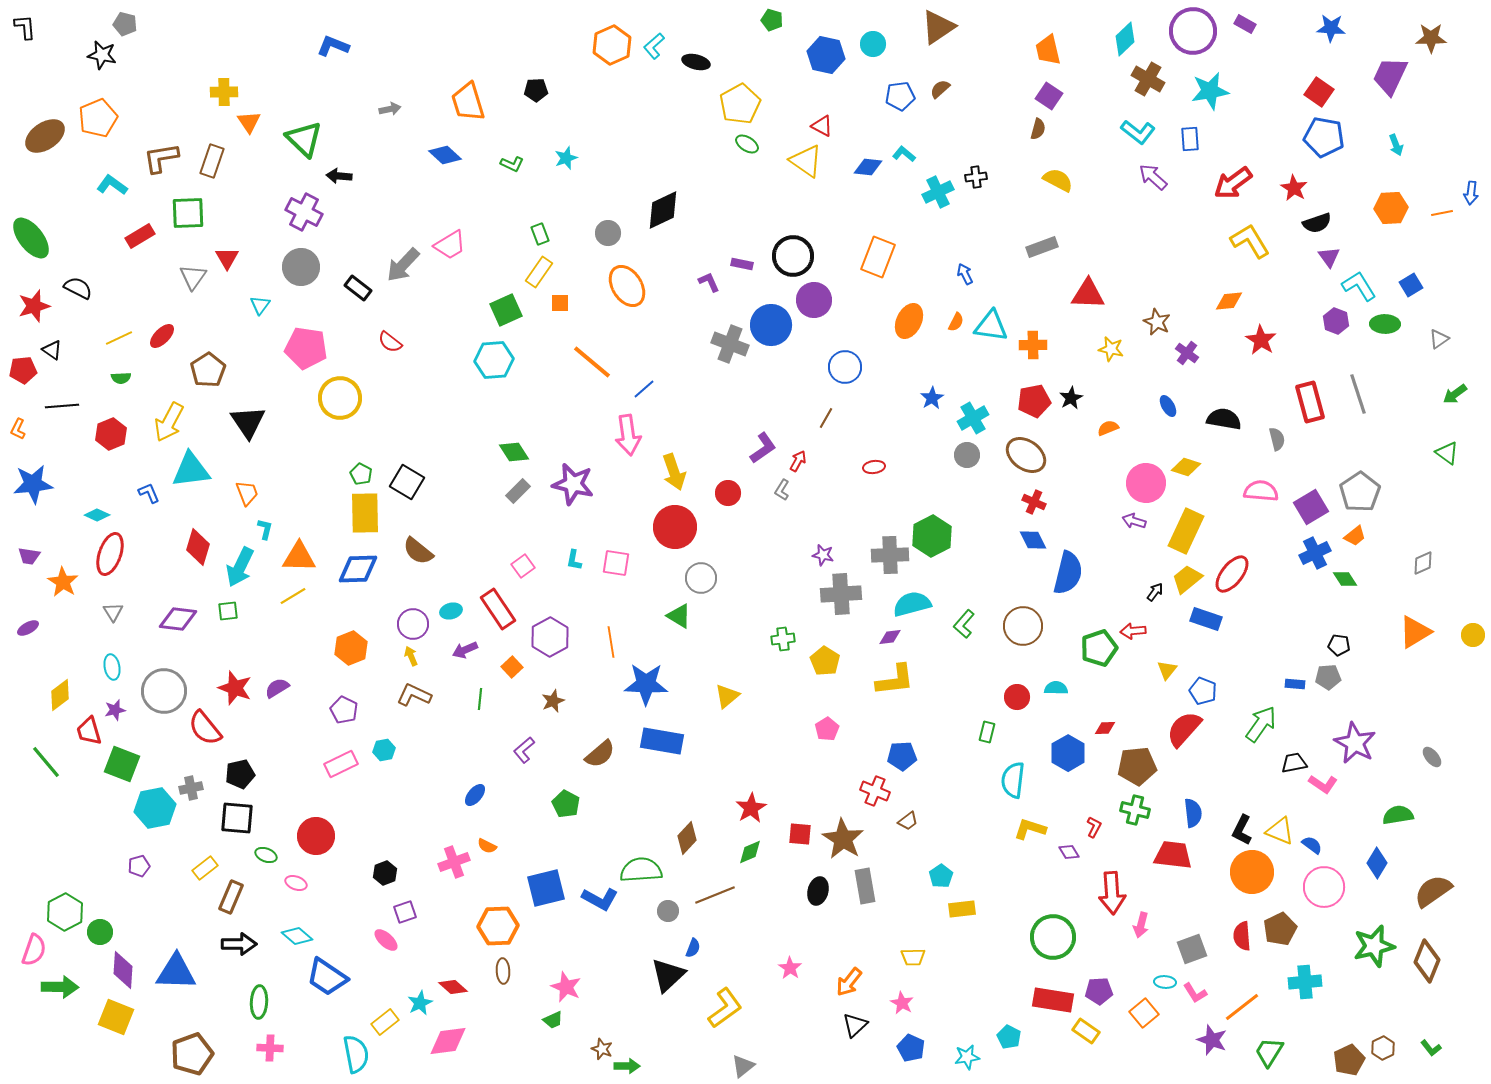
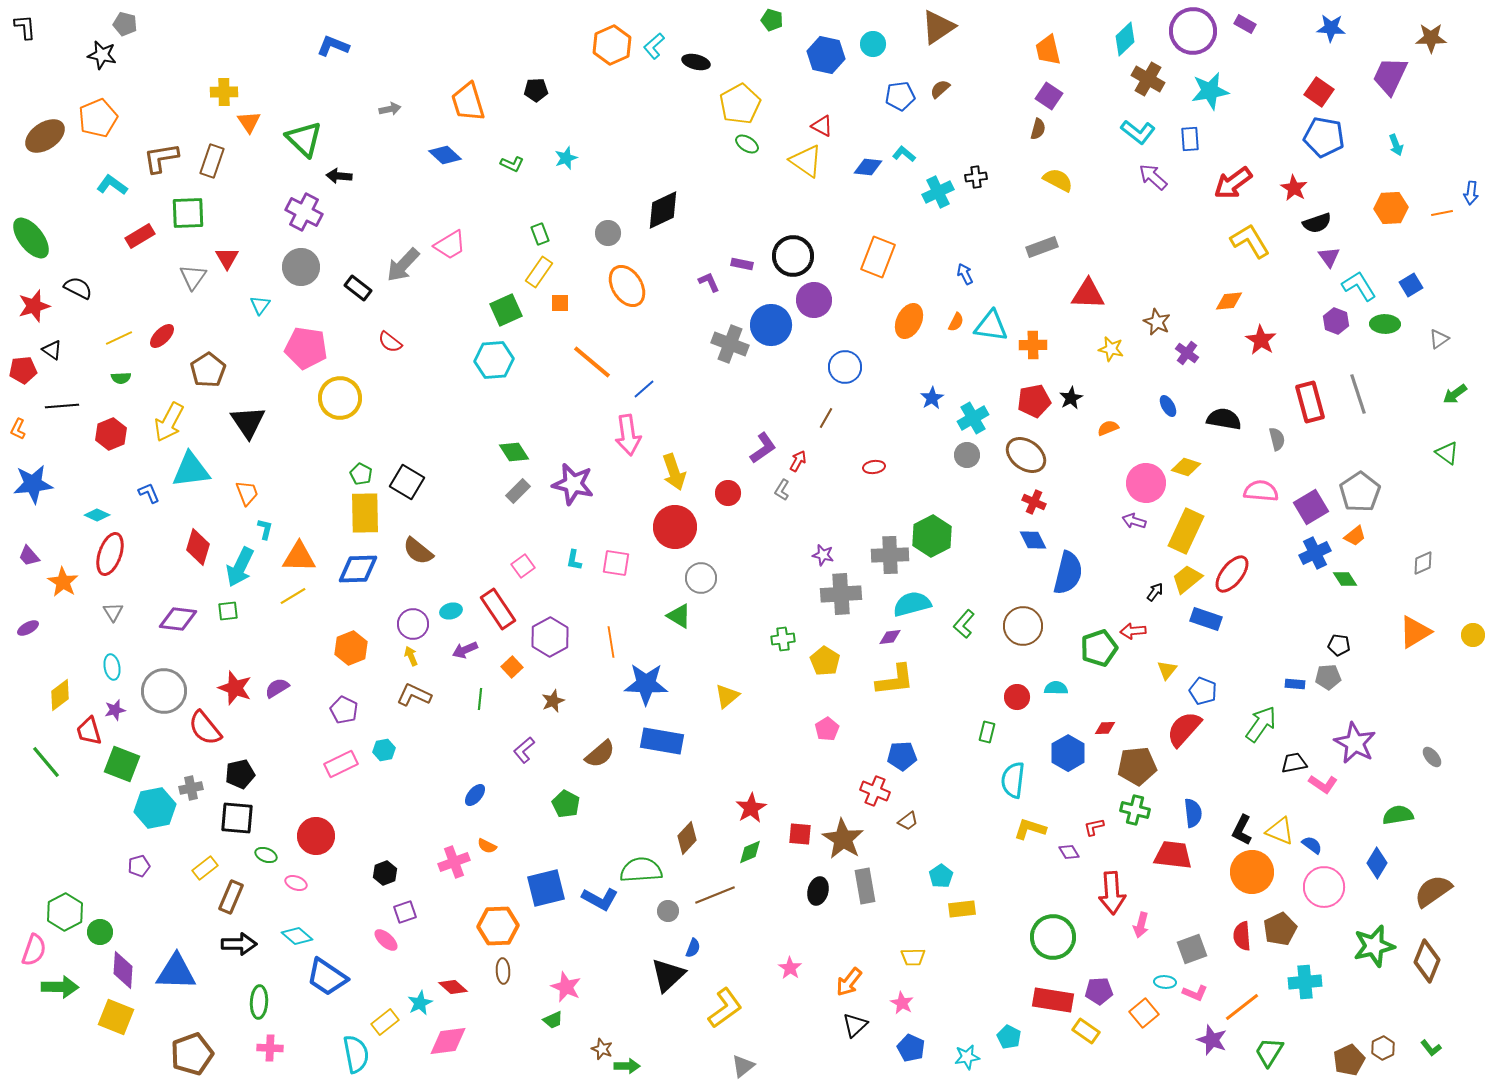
purple trapezoid at (29, 556): rotated 40 degrees clockwise
red L-shape at (1094, 827): rotated 130 degrees counterclockwise
pink L-shape at (1195, 993): rotated 35 degrees counterclockwise
